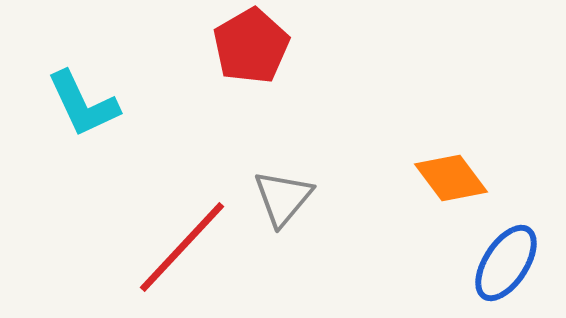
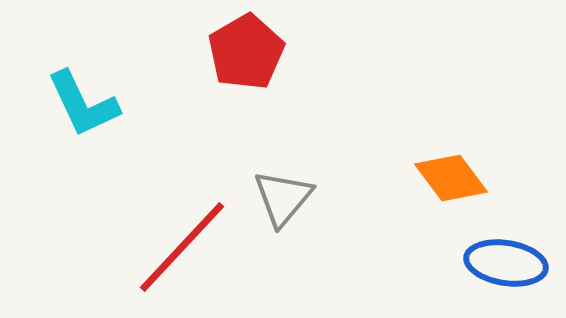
red pentagon: moved 5 px left, 6 px down
blue ellipse: rotated 66 degrees clockwise
